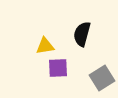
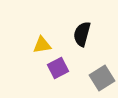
yellow triangle: moved 3 px left, 1 px up
purple square: rotated 25 degrees counterclockwise
